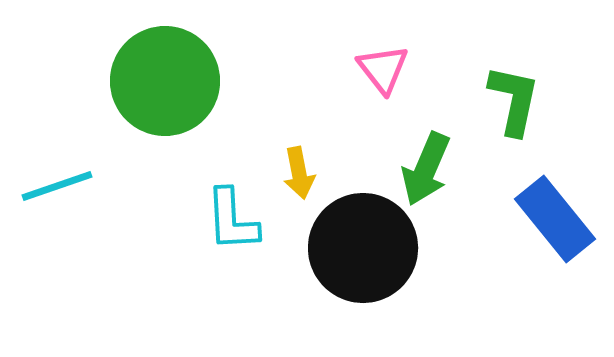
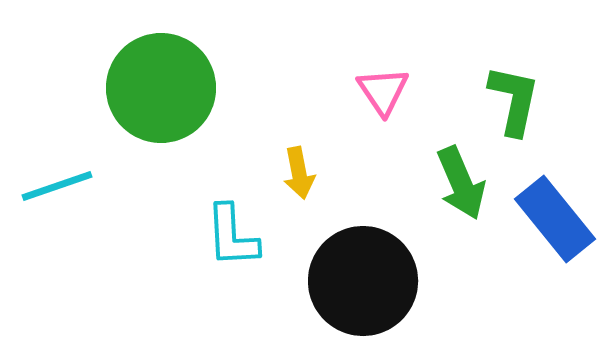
pink triangle: moved 22 px down; rotated 4 degrees clockwise
green circle: moved 4 px left, 7 px down
green arrow: moved 35 px right, 14 px down; rotated 46 degrees counterclockwise
cyan L-shape: moved 16 px down
black circle: moved 33 px down
